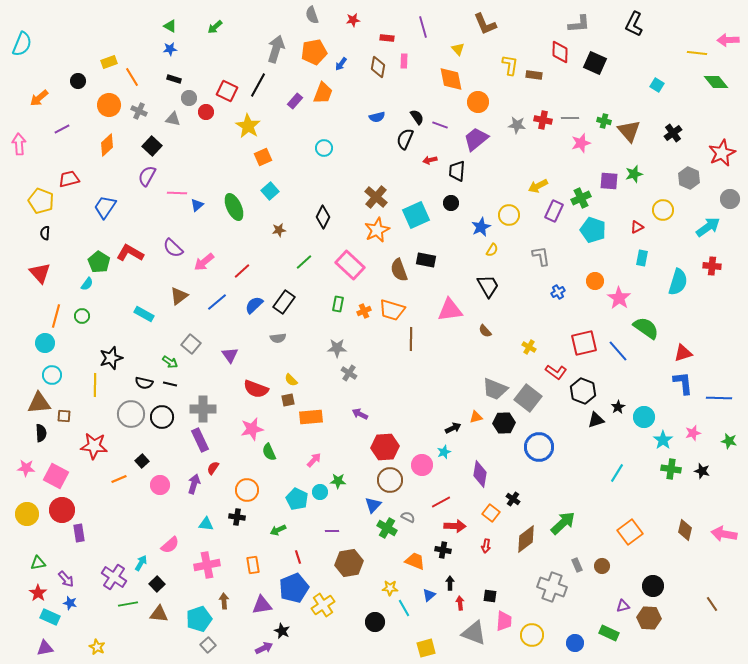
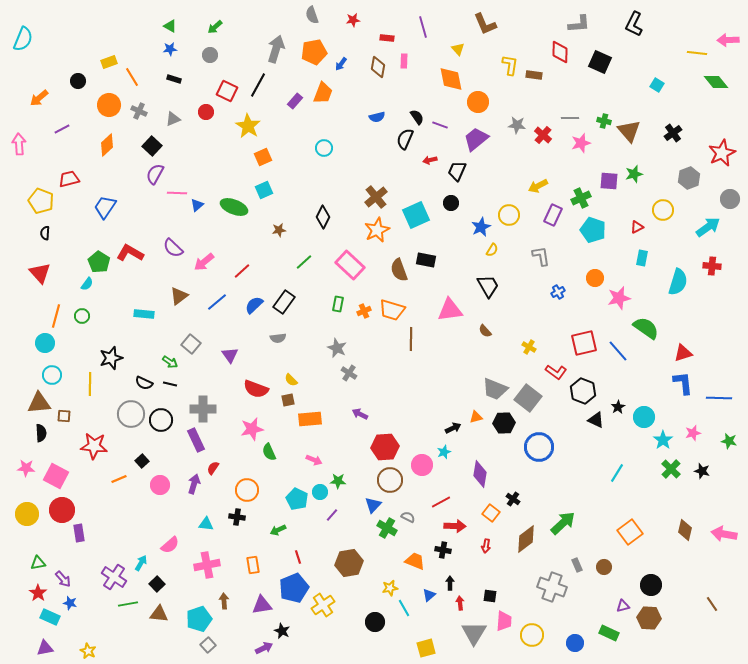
cyan semicircle at (22, 44): moved 1 px right, 5 px up
black square at (595, 63): moved 5 px right, 1 px up
gray circle at (189, 98): moved 21 px right, 43 px up
gray triangle at (173, 119): rotated 35 degrees counterclockwise
red cross at (543, 120): moved 15 px down; rotated 30 degrees clockwise
black trapezoid at (457, 171): rotated 20 degrees clockwise
purple semicircle at (147, 176): moved 8 px right, 2 px up
gray hexagon at (689, 178): rotated 15 degrees clockwise
cyan square at (270, 191): moved 6 px left, 1 px up; rotated 18 degrees clockwise
brown cross at (376, 197): rotated 10 degrees clockwise
green ellipse at (234, 207): rotated 44 degrees counterclockwise
purple rectangle at (554, 211): moved 1 px left, 4 px down
orange circle at (595, 281): moved 3 px up
pink star at (619, 298): rotated 25 degrees clockwise
cyan rectangle at (144, 314): rotated 24 degrees counterclockwise
gray star at (337, 348): rotated 24 degrees clockwise
black semicircle at (144, 383): rotated 12 degrees clockwise
yellow line at (95, 385): moved 5 px left, 1 px up
black circle at (162, 417): moved 1 px left, 3 px down
orange rectangle at (311, 417): moved 1 px left, 2 px down
black triangle at (596, 420): rotated 42 degrees clockwise
purple rectangle at (200, 440): moved 4 px left
pink arrow at (314, 460): rotated 70 degrees clockwise
green cross at (671, 469): rotated 36 degrees clockwise
purple line at (332, 531): moved 16 px up; rotated 48 degrees counterclockwise
brown circle at (602, 566): moved 2 px right, 1 px down
purple arrow at (66, 579): moved 3 px left
black circle at (653, 586): moved 2 px left, 1 px up
yellow star at (390, 588): rotated 14 degrees counterclockwise
gray triangle at (474, 633): rotated 40 degrees clockwise
yellow star at (97, 647): moved 9 px left, 4 px down
